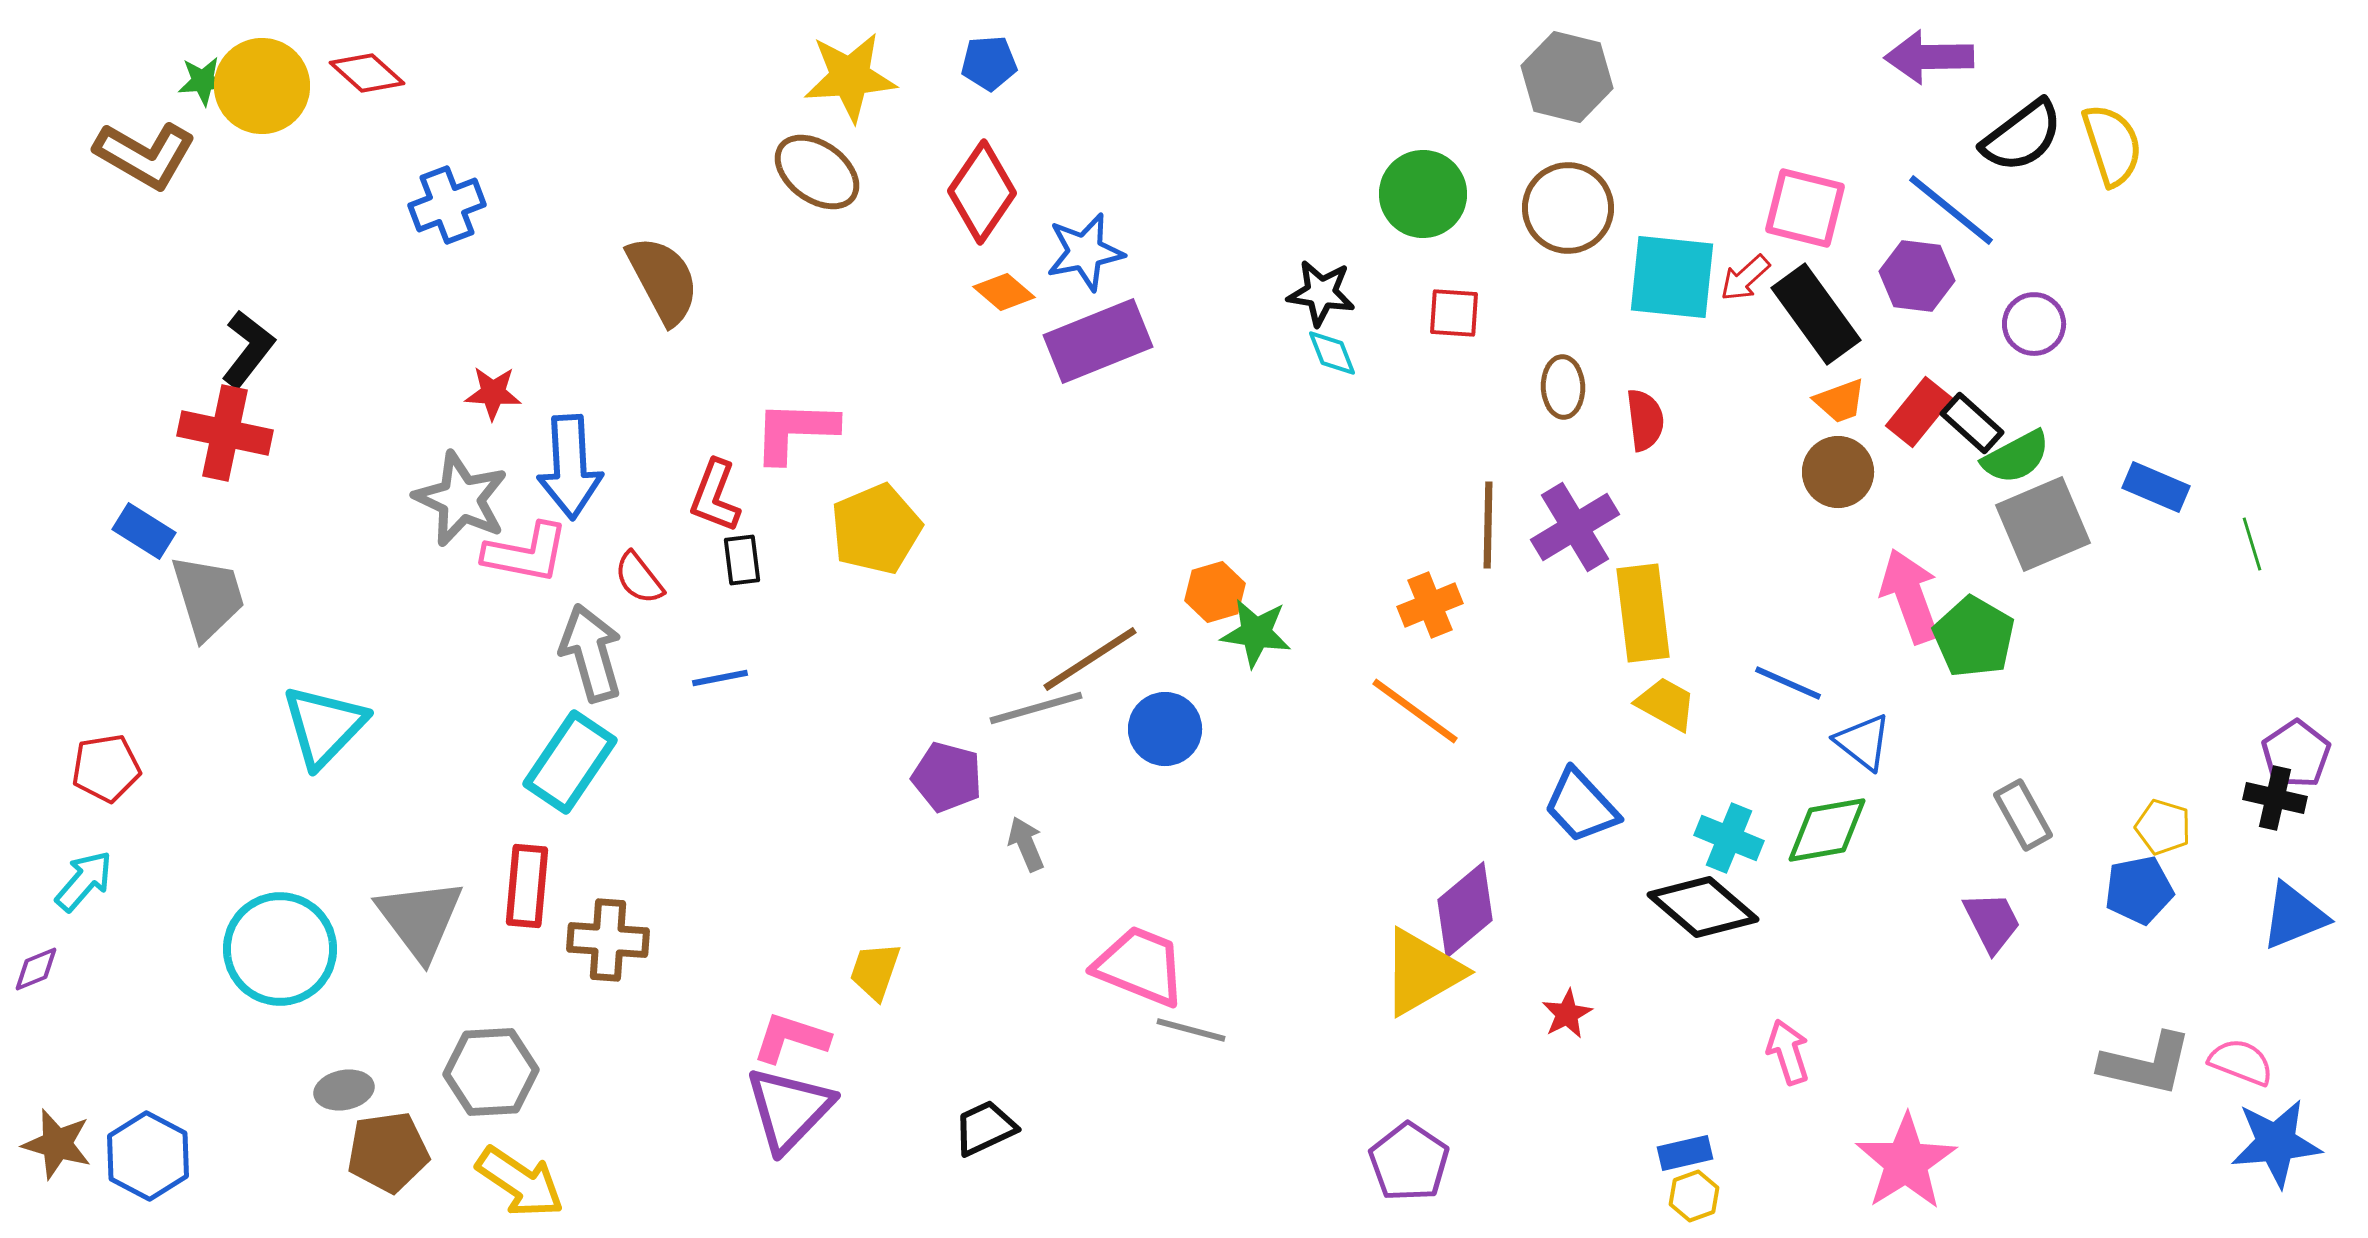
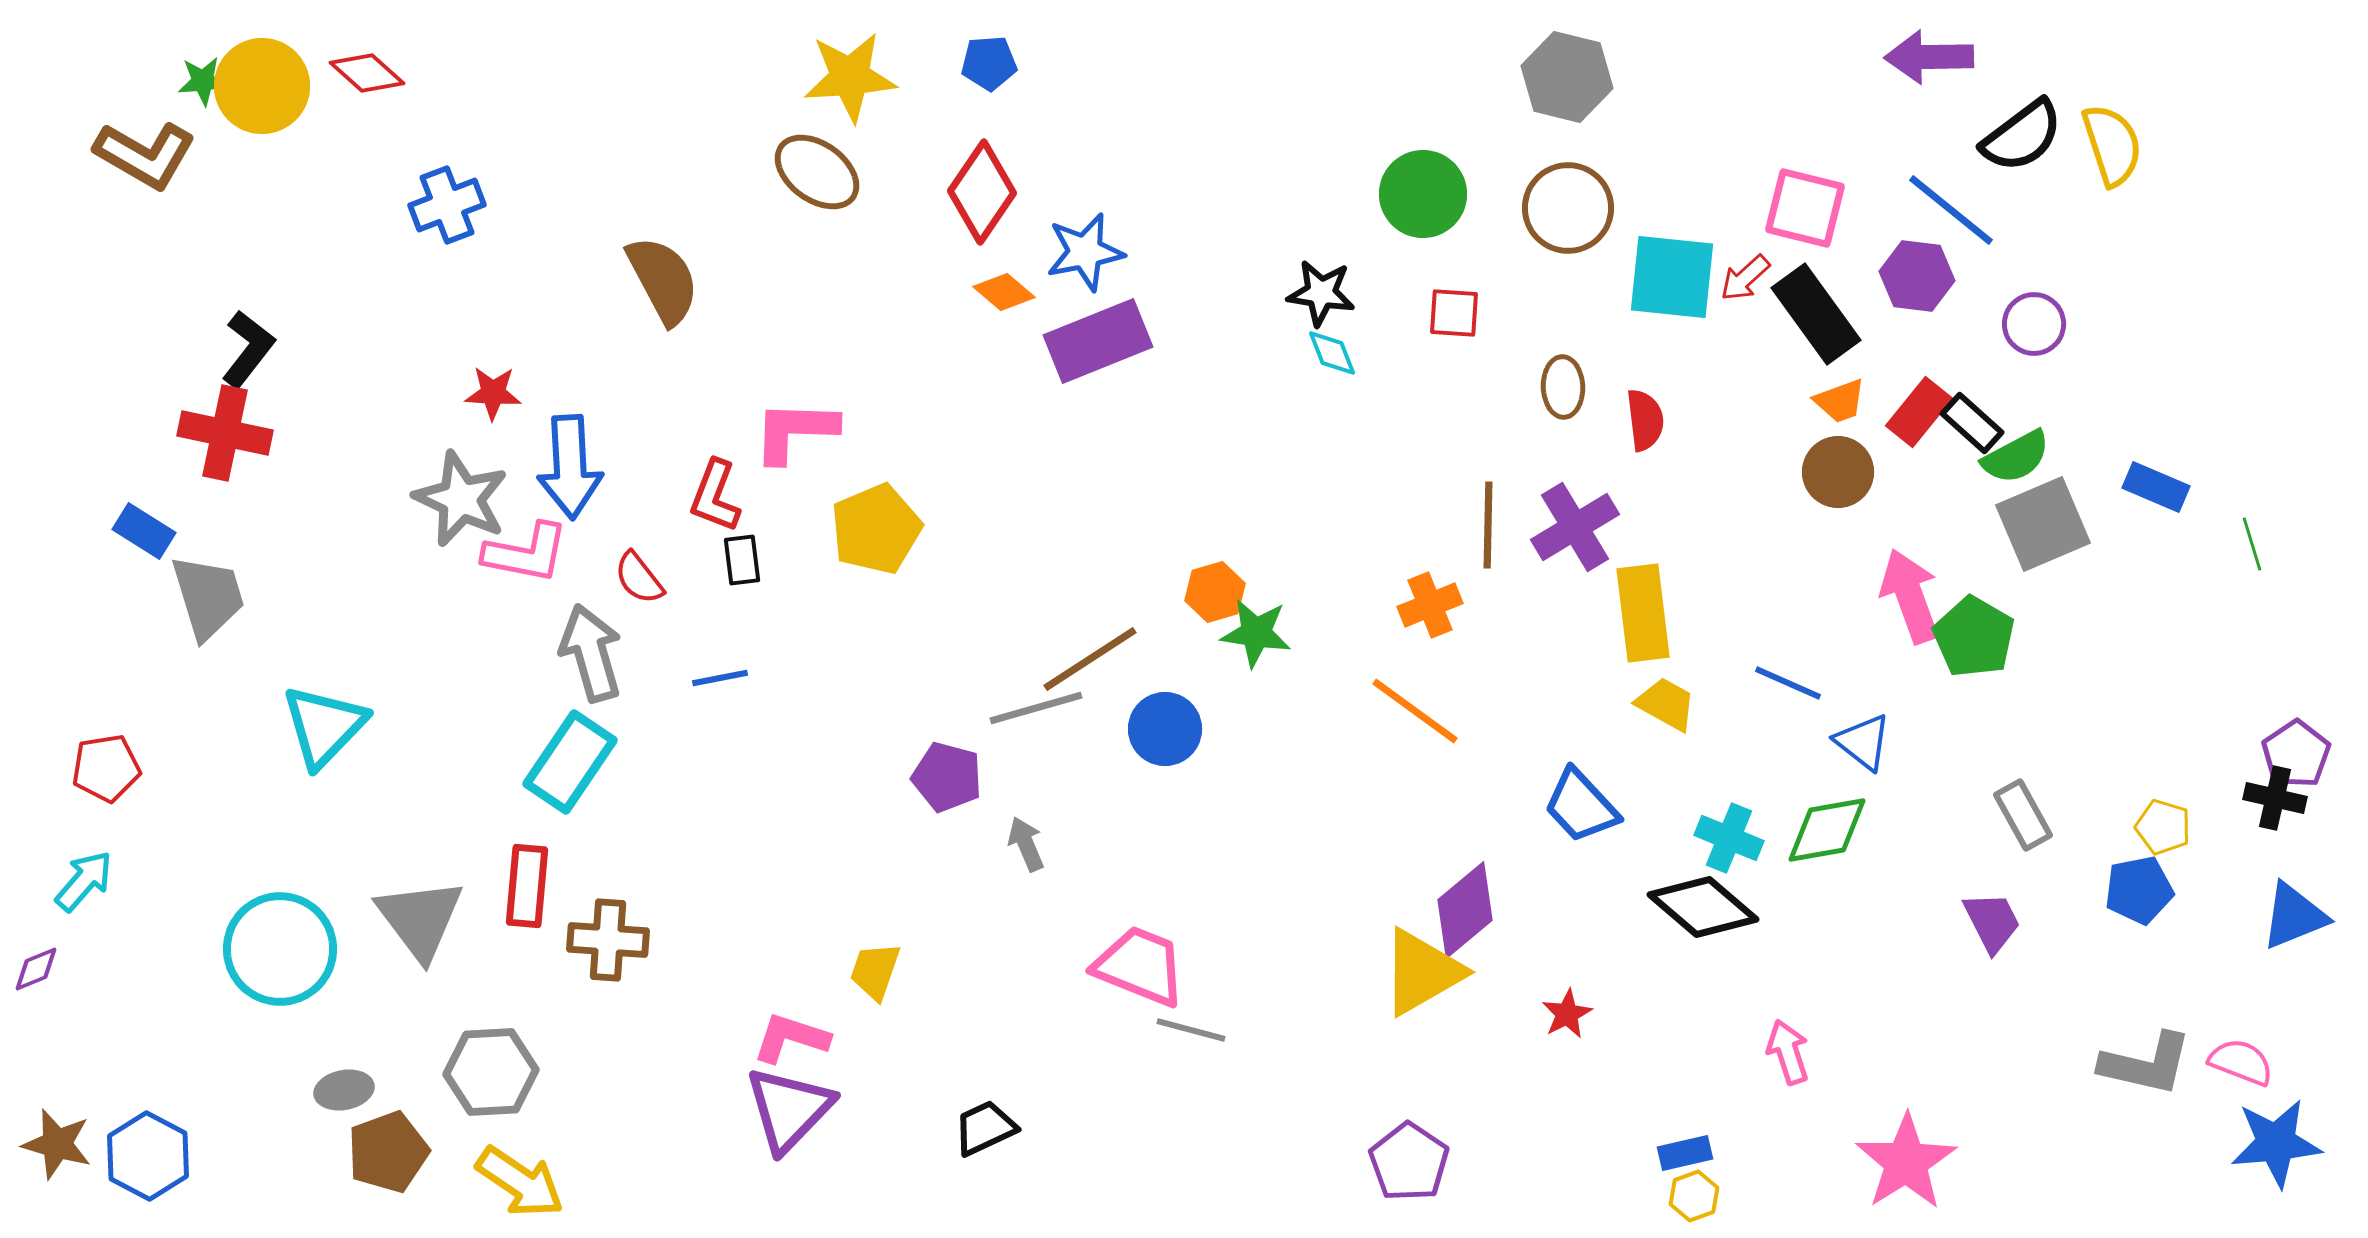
brown pentagon at (388, 1152): rotated 12 degrees counterclockwise
